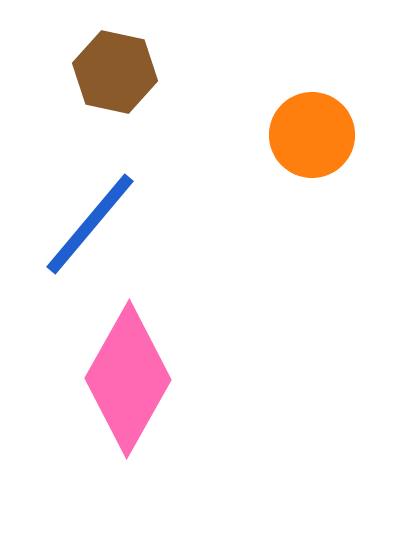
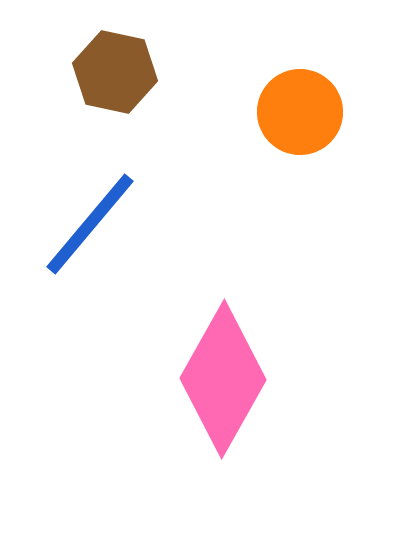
orange circle: moved 12 px left, 23 px up
pink diamond: moved 95 px right
